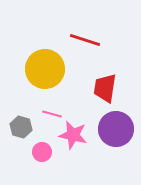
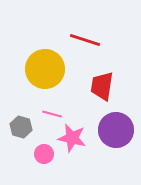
red trapezoid: moved 3 px left, 2 px up
purple circle: moved 1 px down
pink star: moved 1 px left, 3 px down
pink circle: moved 2 px right, 2 px down
